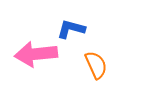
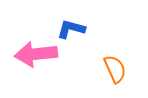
orange semicircle: moved 19 px right, 4 px down
